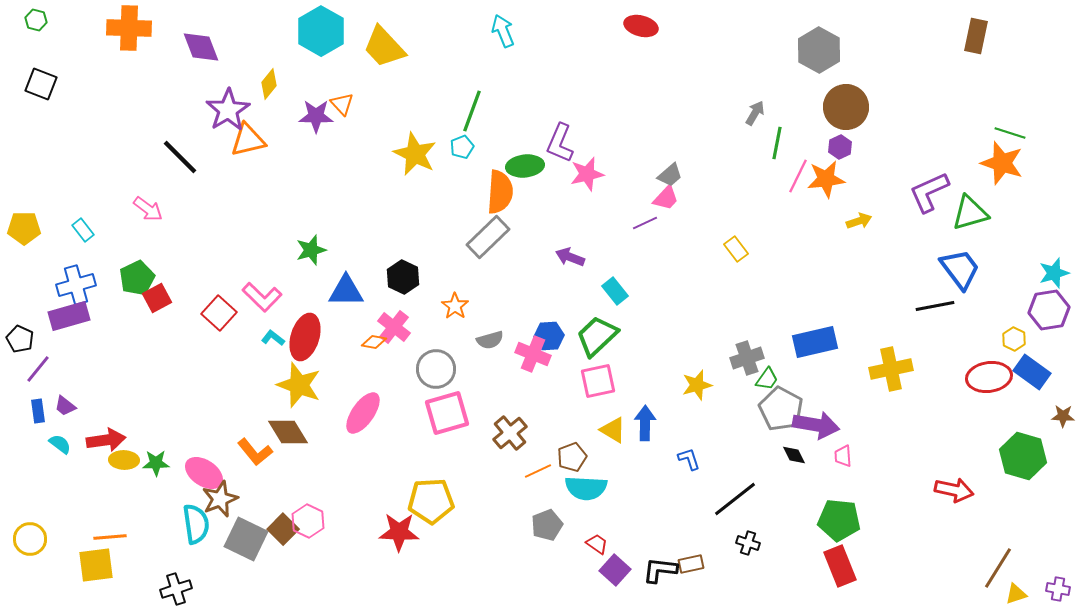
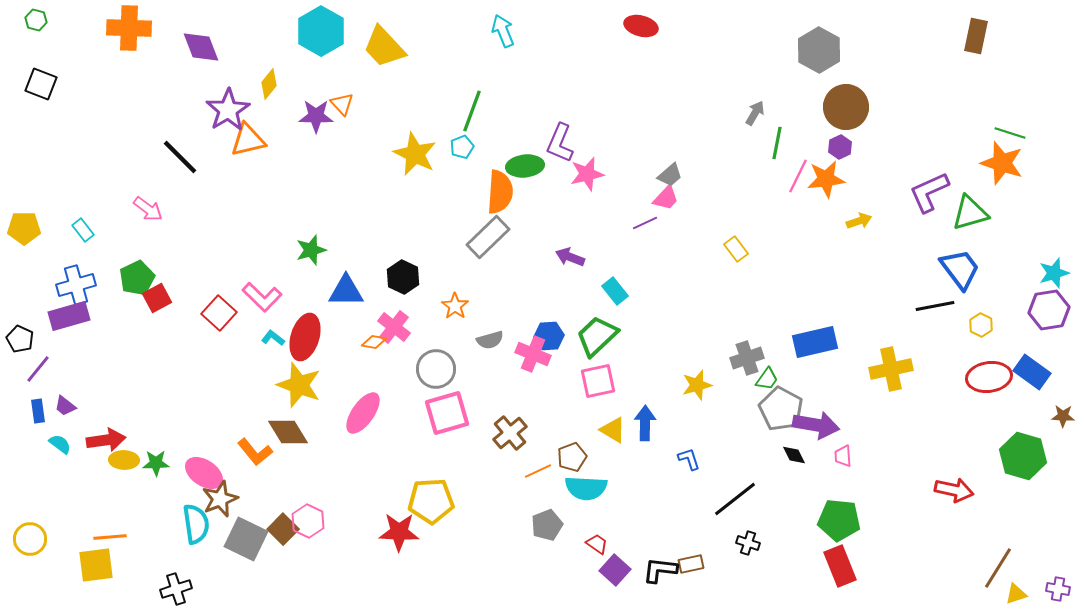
yellow hexagon at (1014, 339): moved 33 px left, 14 px up
